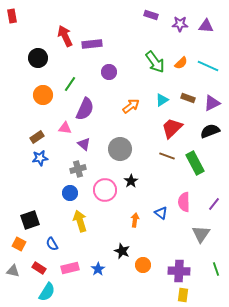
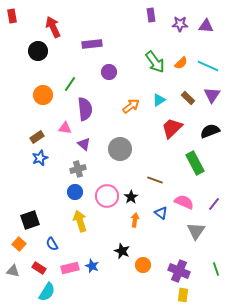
purple rectangle at (151, 15): rotated 64 degrees clockwise
red arrow at (65, 36): moved 12 px left, 9 px up
black circle at (38, 58): moved 7 px up
brown rectangle at (188, 98): rotated 24 degrees clockwise
cyan triangle at (162, 100): moved 3 px left
purple triangle at (212, 103): moved 8 px up; rotated 30 degrees counterclockwise
purple semicircle at (85, 109): rotated 30 degrees counterclockwise
brown line at (167, 156): moved 12 px left, 24 px down
blue star at (40, 158): rotated 14 degrees counterclockwise
black star at (131, 181): moved 16 px down
pink circle at (105, 190): moved 2 px right, 6 px down
blue circle at (70, 193): moved 5 px right, 1 px up
pink semicircle at (184, 202): rotated 114 degrees clockwise
gray triangle at (201, 234): moved 5 px left, 3 px up
orange square at (19, 244): rotated 16 degrees clockwise
blue star at (98, 269): moved 6 px left, 3 px up; rotated 16 degrees counterclockwise
purple cross at (179, 271): rotated 20 degrees clockwise
